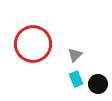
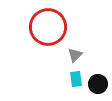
red circle: moved 15 px right, 17 px up
cyan rectangle: rotated 14 degrees clockwise
